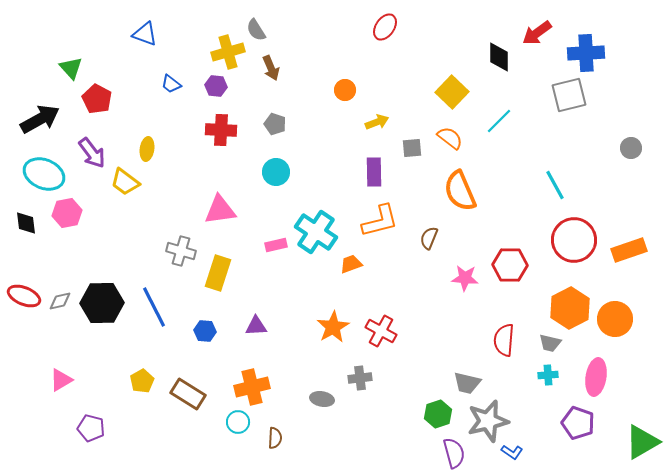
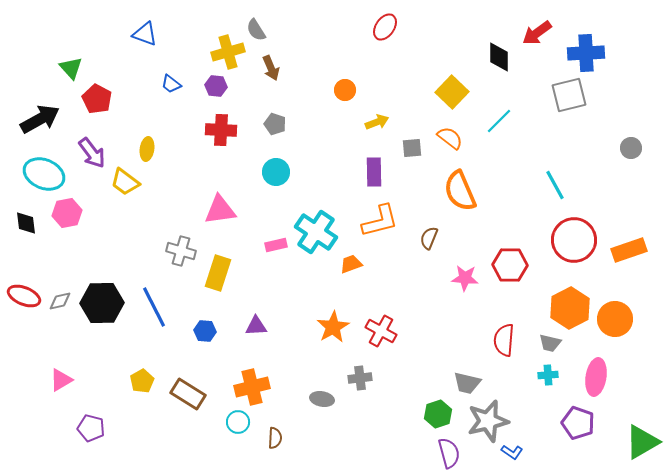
purple semicircle at (454, 453): moved 5 px left
